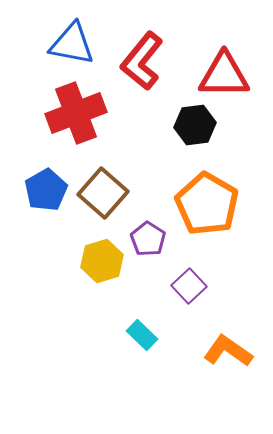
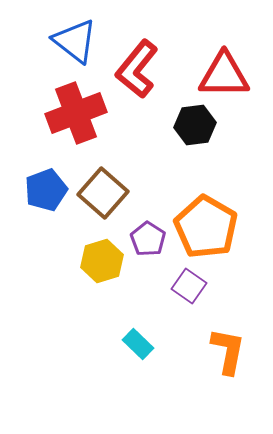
blue triangle: moved 3 px right, 3 px up; rotated 27 degrees clockwise
red L-shape: moved 5 px left, 8 px down
blue pentagon: rotated 9 degrees clockwise
orange pentagon: moved 1 px left, 23 px down
purple square: rotated 12 degrees counterclockwise
cyan rectangle: moved 4 px left, 9 px down
orange L-shape: rotated 66 degrees clockwise
